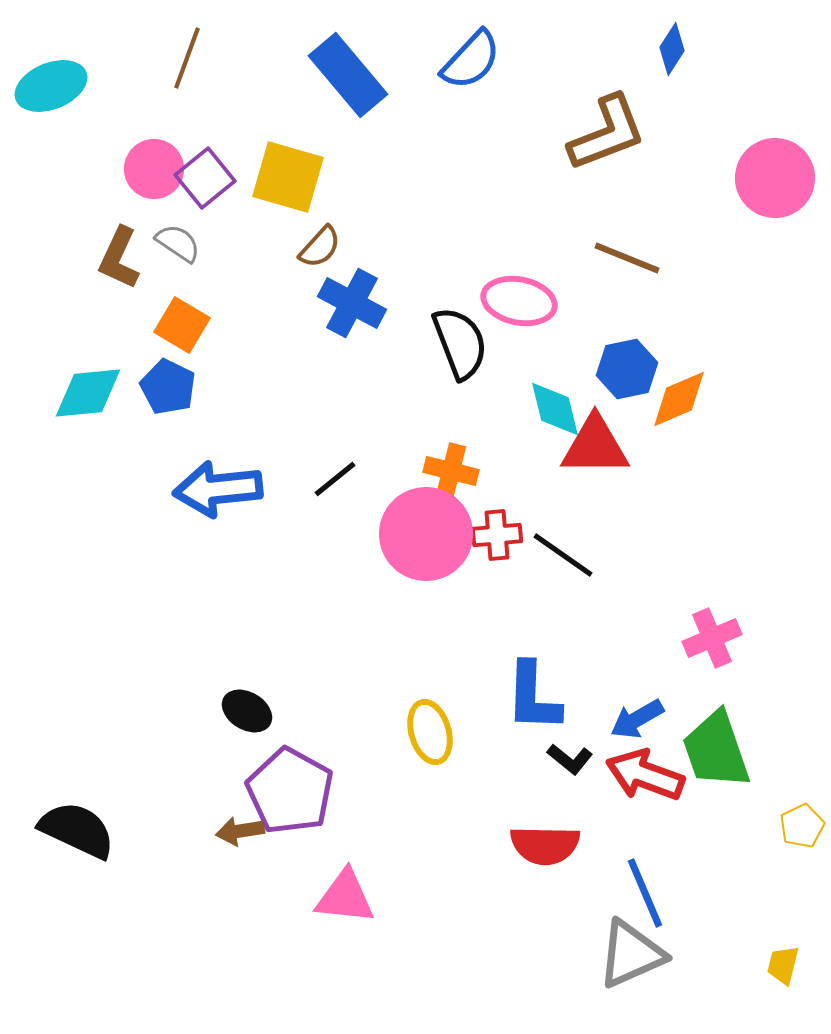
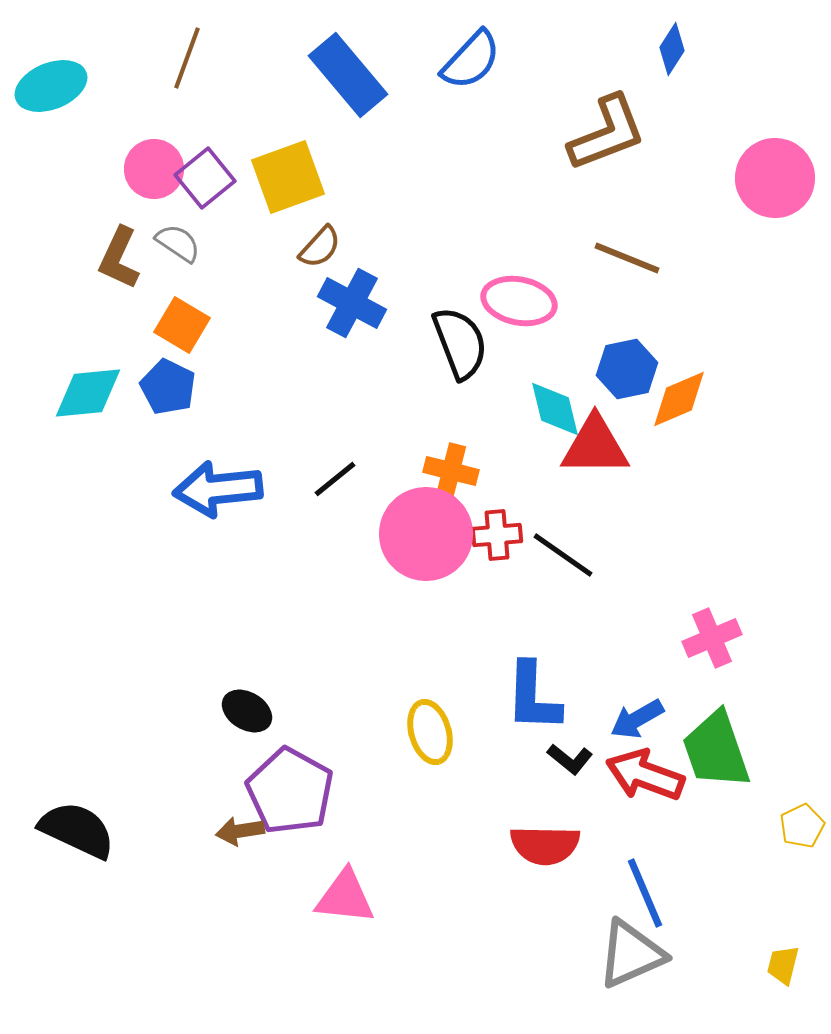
yellow square at (288, 177): rotated 36 degrees counterclockwise
